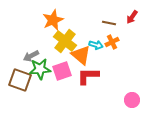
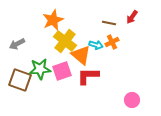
gray arrow: moved 14 px left, 12 px up
